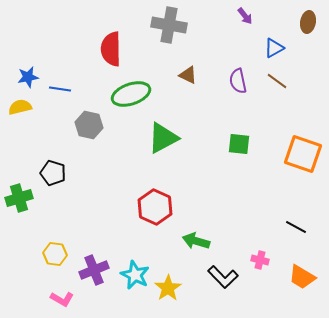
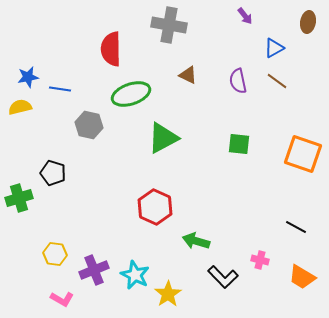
yellow star: moved 6 px down
